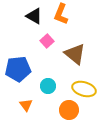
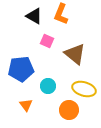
pink square: rotated 24 degrees counterclockwise
blue pentagon: moved 3 px right
